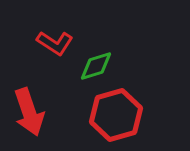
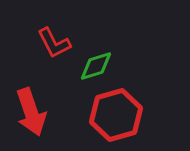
red L-shape: moved 1 px left; rotated 30 degrees clockwise
red arrow: moved 2 px right
